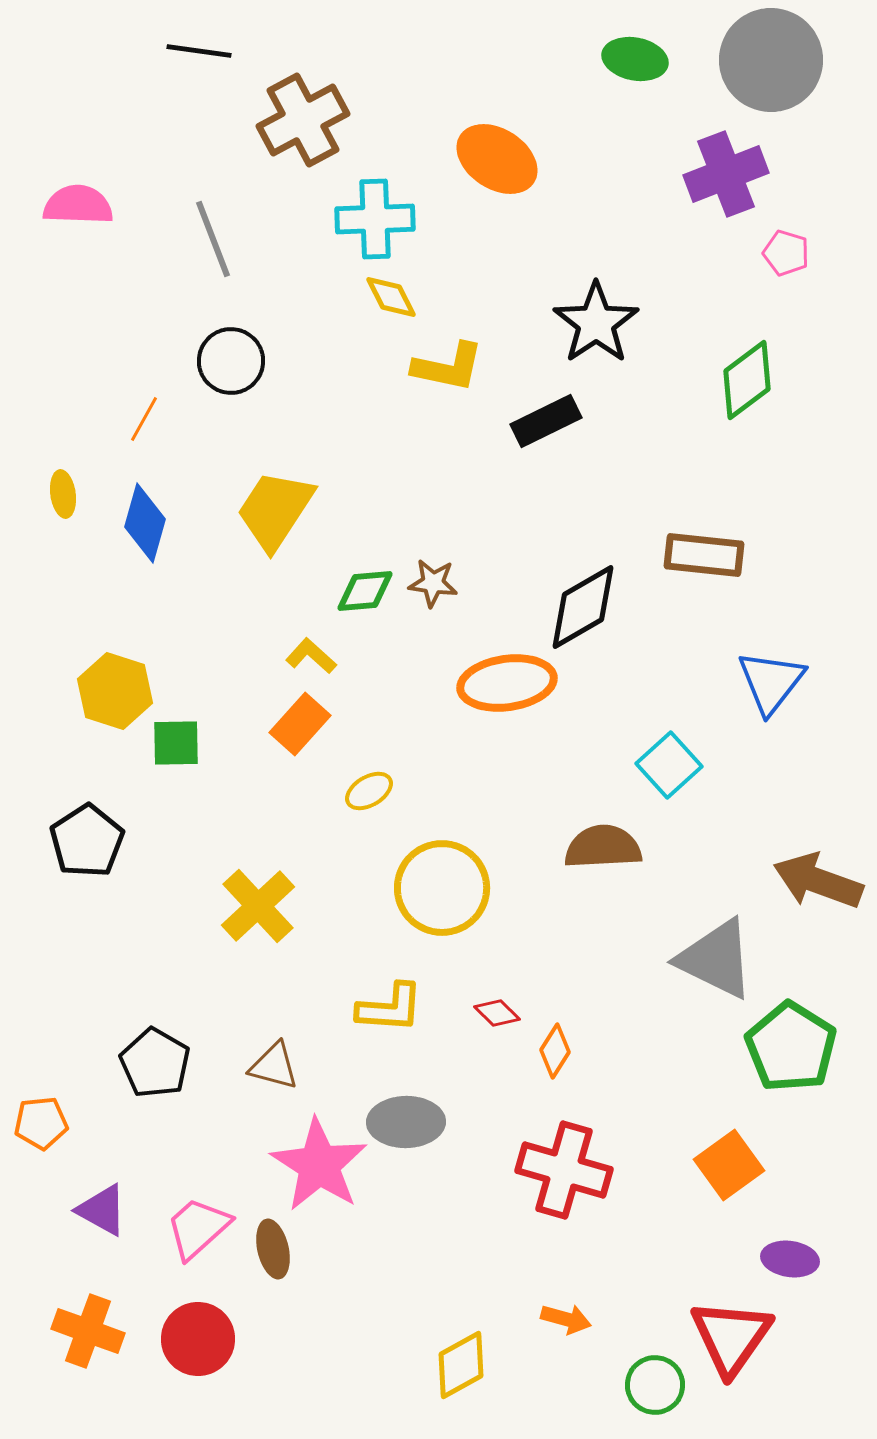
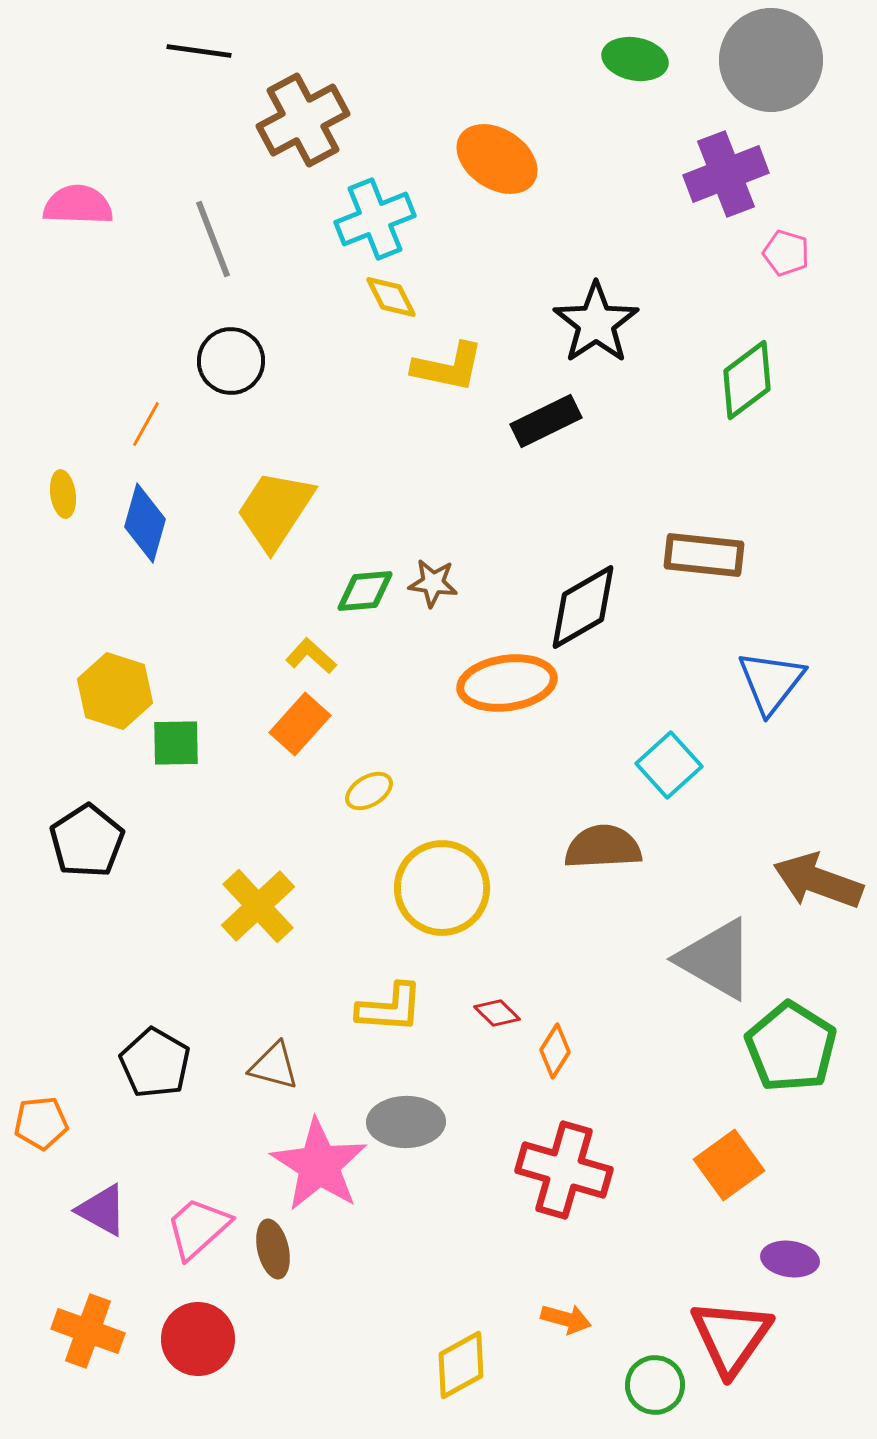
cyan cross at (375, 219): rotated 20 degrees counterclockwise
orange line at (144, 419): moved 2 px right, 5 px down
gray triangle at (716, 959): rotated 4 degrees clockwise
